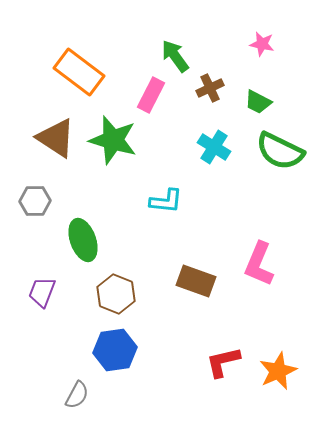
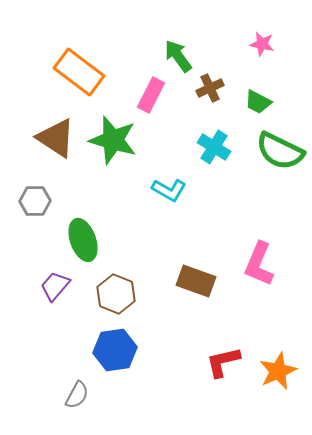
green arrow: moved 3 px right
cyan L-shape: moved 3 px right, 11 px up; rotated 24 degrees clockwise
purple trapezoid: moved 13 px right, 6 px up; rotated 20 degrees clockwise
